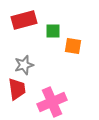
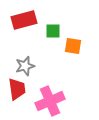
gray star: moved 1 px right, 1 px down
pink cross: moved 2 px left, 1 px up
